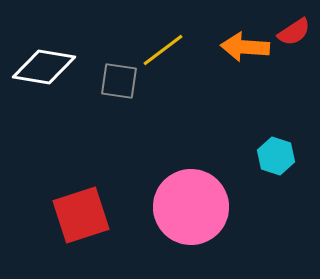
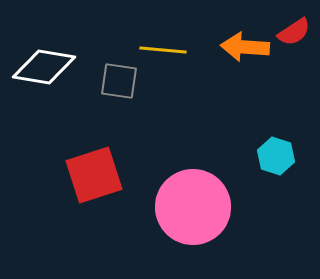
yellow line: rotated 42 degrees clockwise
pink circle: moved 2 px right
red square: moved 13 px right, 40 px up
